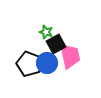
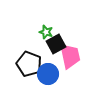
blue circle: moved 1 px right, 11 px down
